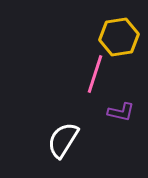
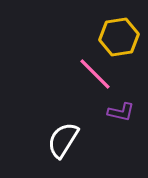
pink line: rotated 63 degrees counterclockwise
